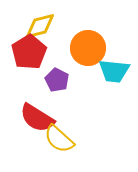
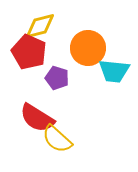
red pentagon: rotated 16 degrees counterclockwise
purple pentagon: moved 2 px up; rotated 10 degrees counterclockwise
yellow semicircle: moved 2 px left
